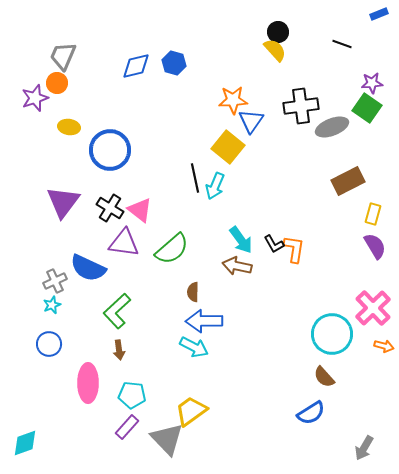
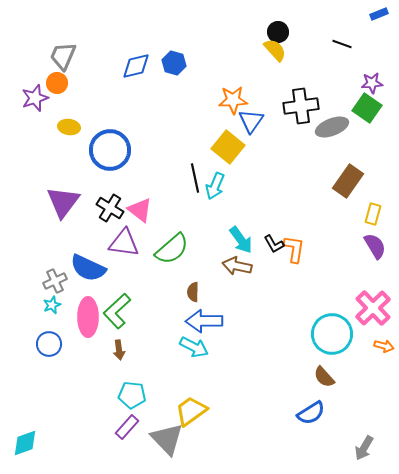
brown rectangle at (348, 181): rotated 28 degrees counterclockwise
pink ellipse at (88, 383): moved 66 px up
